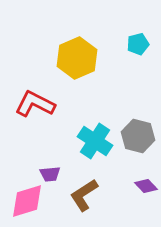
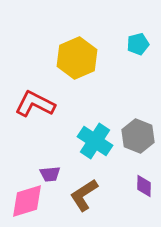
gray hexagon: rotated 8 degrees clockwise
purple diamond: moved 2 px left; rotated 45 degrees clockwise
